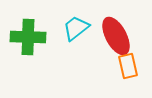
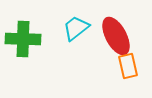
green cross: moved 5 px left, 2 px down
